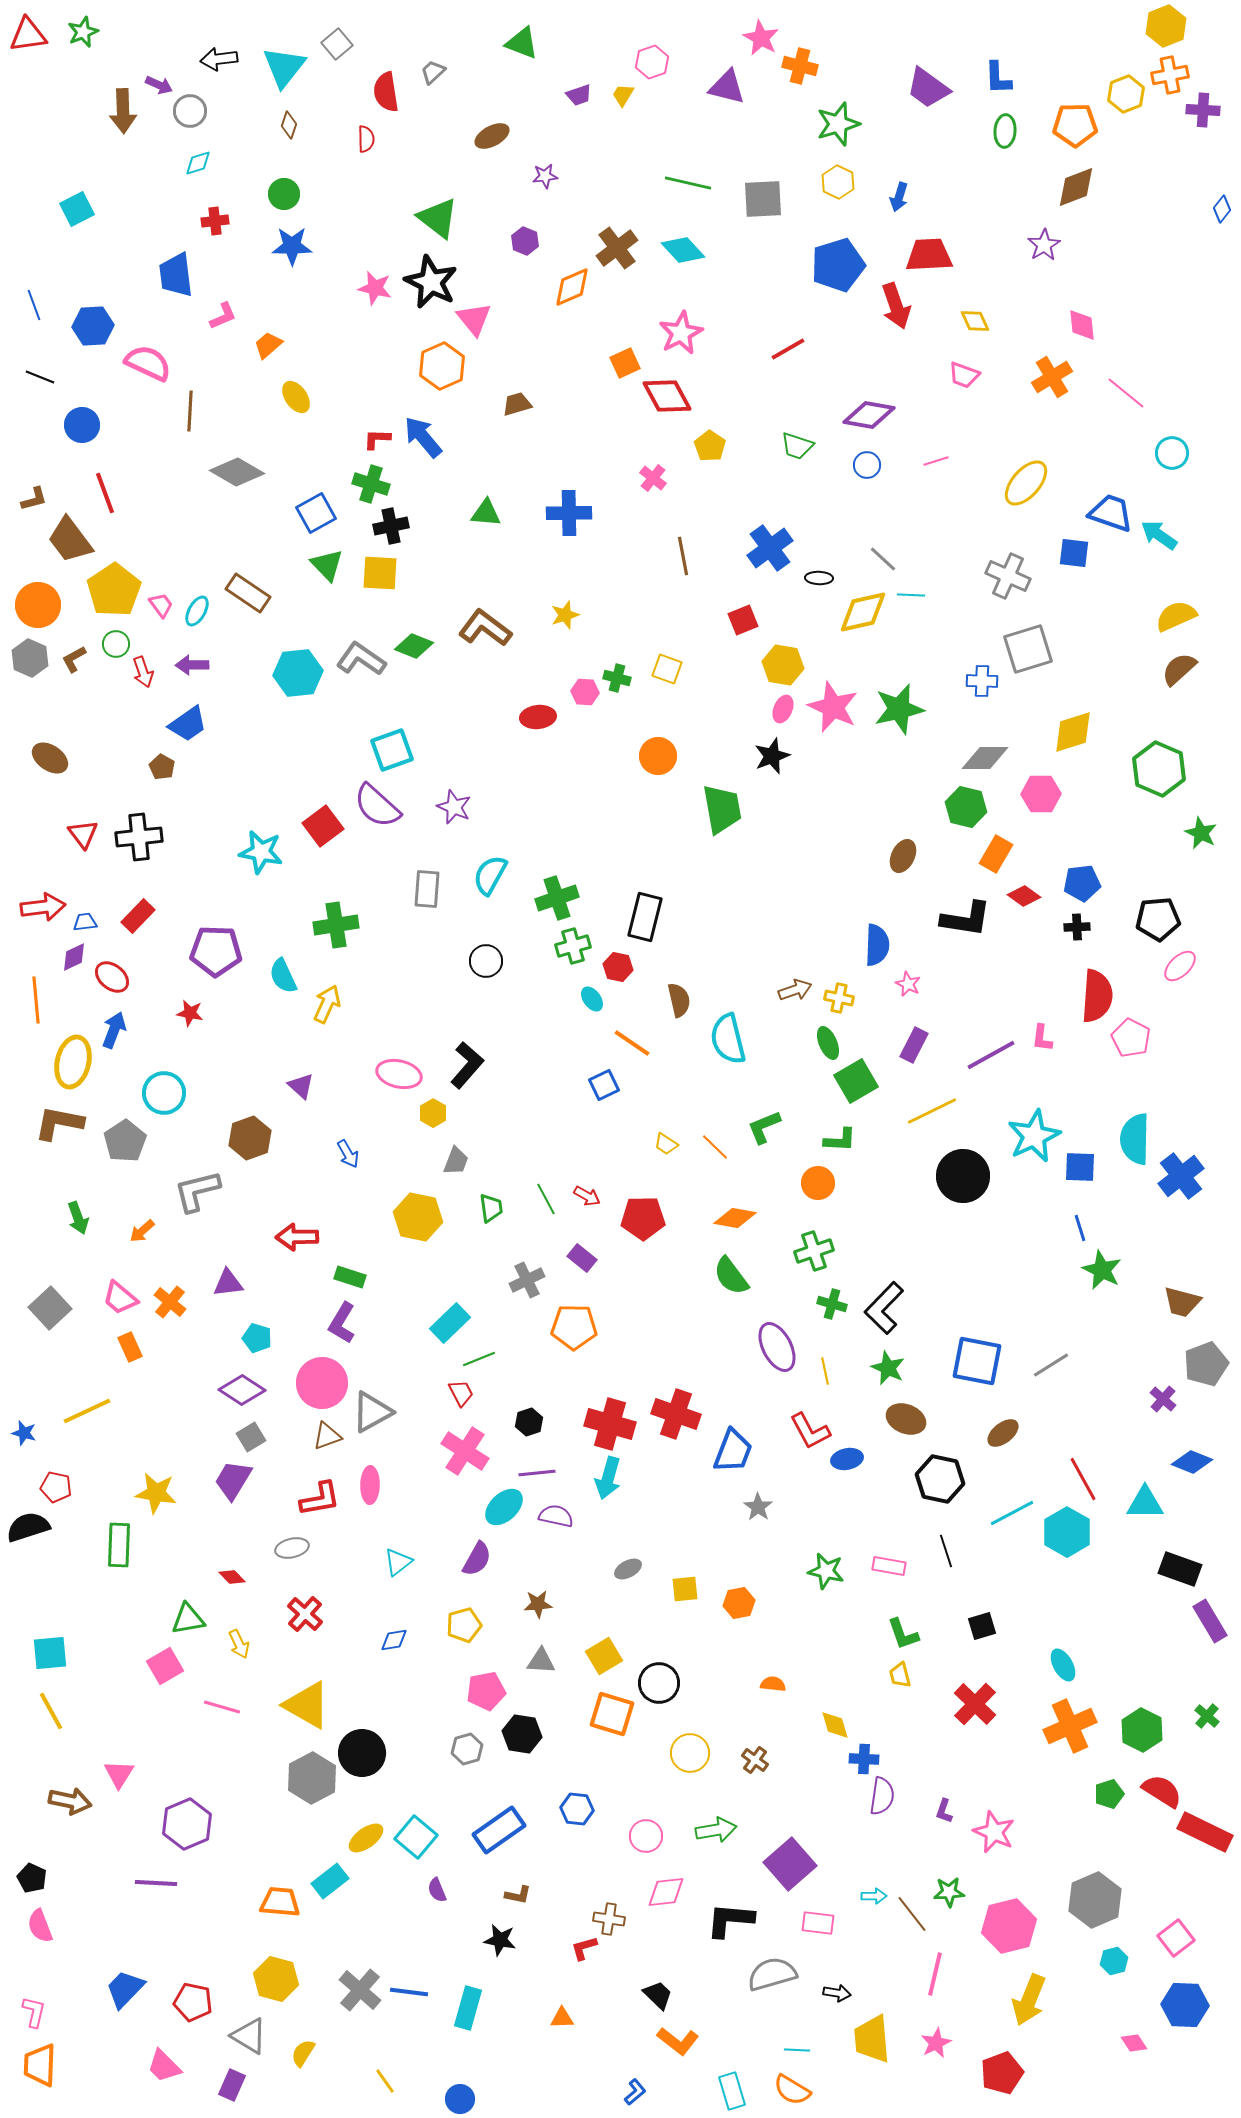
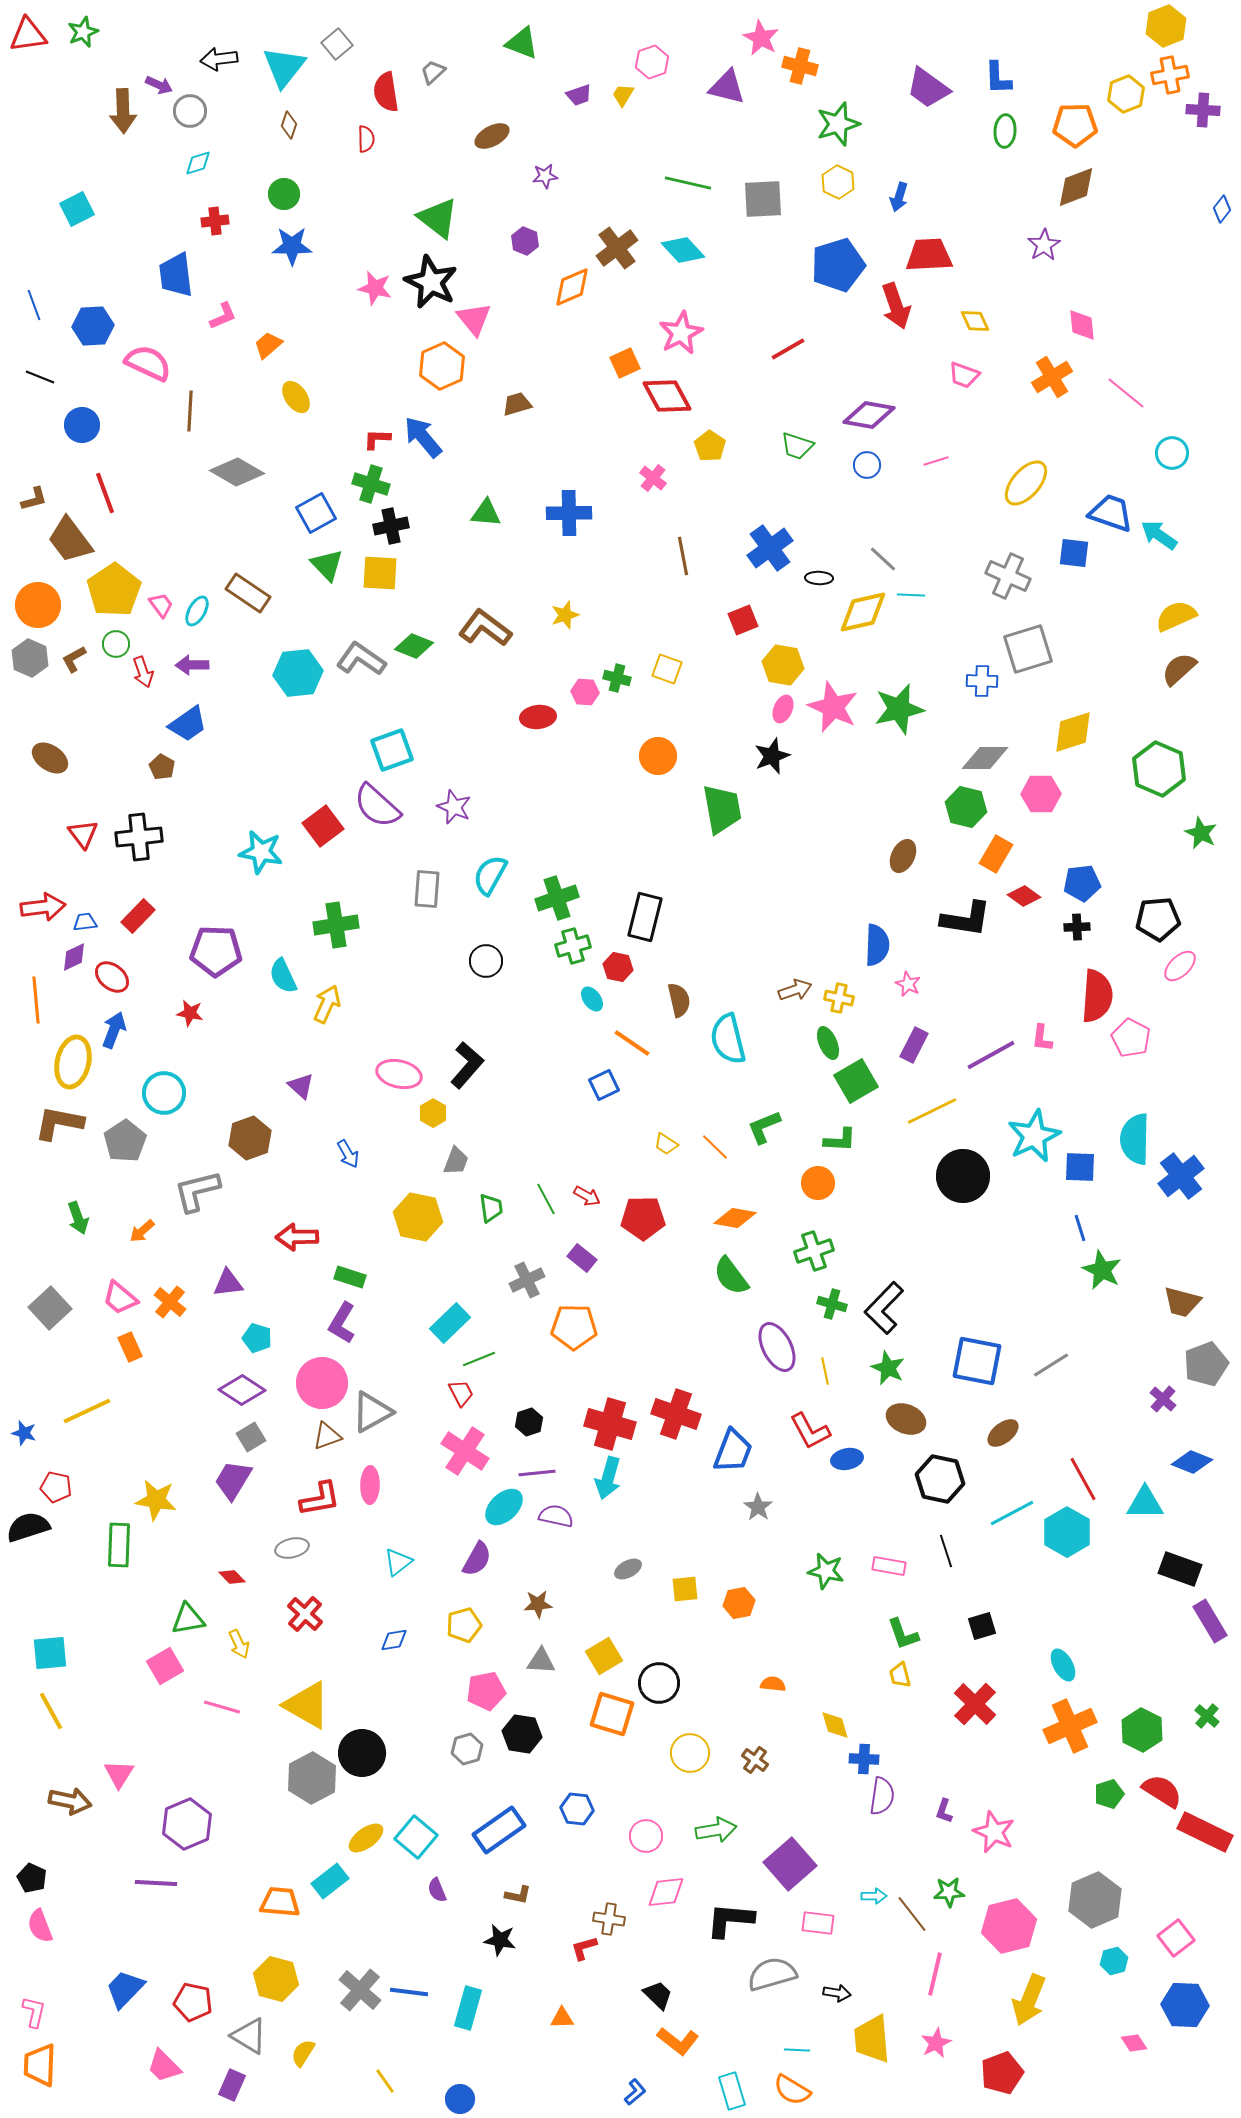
yellow star at (156, 1493): moved 7 px down
